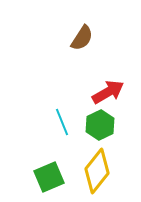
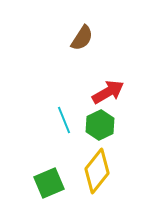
cyan line: moved 2 px right, 2 px up
green square: moved 6 px down
